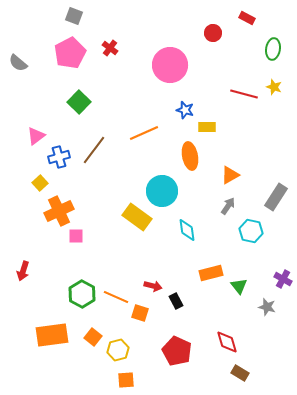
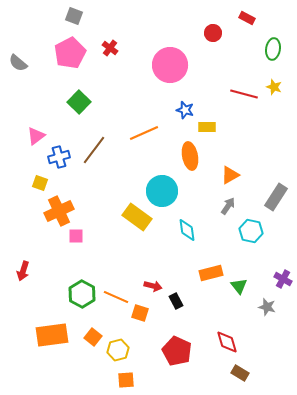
yellow square at (40, 183): rotated 28 degrees counterclockwise
